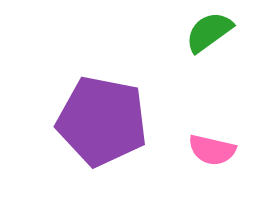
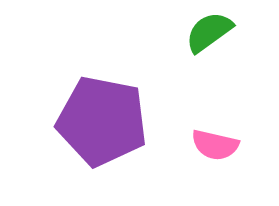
pink semicircle: moved 3 px right, 5 px up
